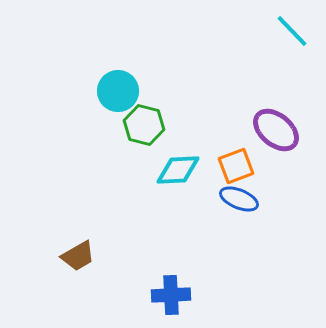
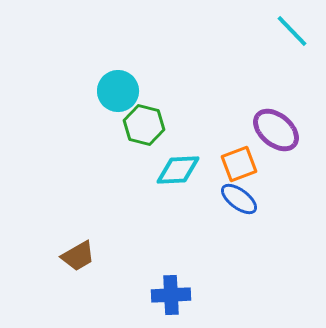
orange square: moved 3 px right, 2 px up
blue ellipse: rotated 15 degrees clockwise
